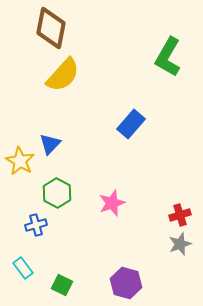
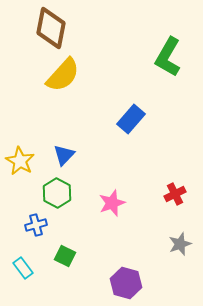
blue rectangle: moved 5 px up
blue triangle: moved 14 px right, 11 px down
red cross: moved 5 px left, 21 px up; rotated 10 degrees counterclockwise
green square: moved 3 px right, 29 px up
